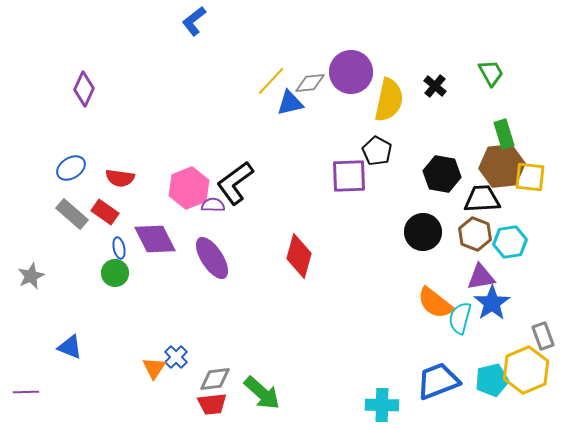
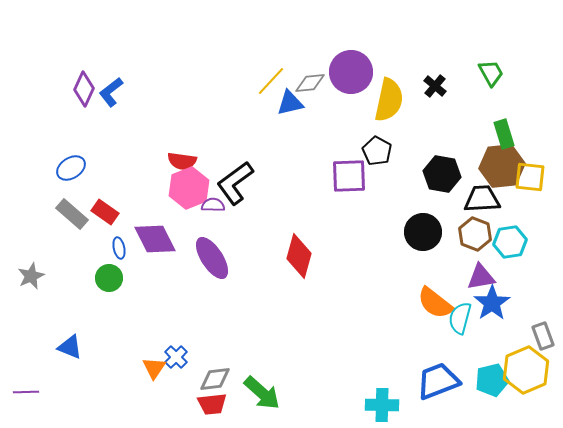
blue L-shape at (194, 21): moved 83 px left, 71 px down
red semicircle at (120, 178): moved 62 px right, 17 px up
green circle at (115, 273): moved 6 px left, 5 px down
